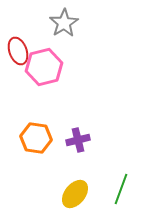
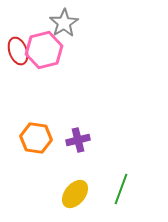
pink hexagon: moved 17 px up
